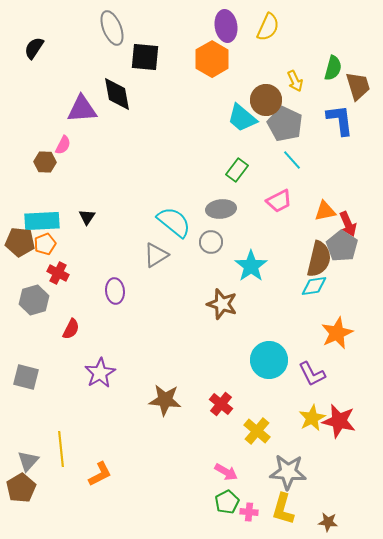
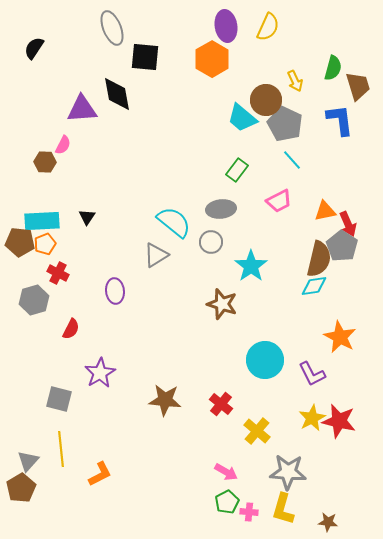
orange star at (337, 333): moved 3 px right, 4 px down; rotated 20 degrees counterclockwise
cyan circle at (269, 360): moved 4 px left
gray square at (26, 377): moved 33 px right, 22 px down
